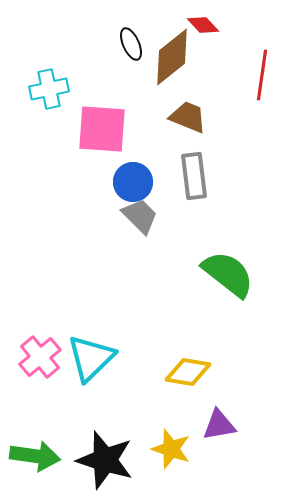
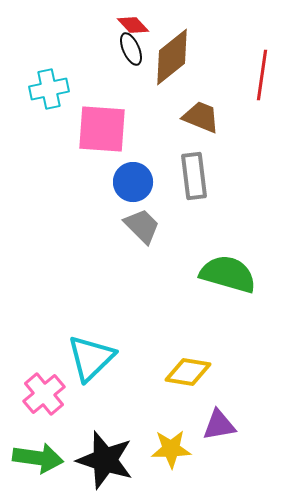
red diamond: moved 70 px left
black ellipse: moved 5 px down
brown trapezoid: moved 13 px right
gray trapezoid: moved 2 px right, 10 px down
green semicircle: rotated 22 degrees counterclockwise
pink cross: moved 4 px right, 37 px down
yellow star: rotated 21 degrees counterclockwise
green arrow: moved 3 px right, 2 px down
